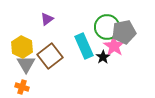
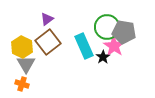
gray pentagon: rotated 20 degrees clockwise
brown square: moved 2 px left, 14 px up
orange cross: moved 3 px up
